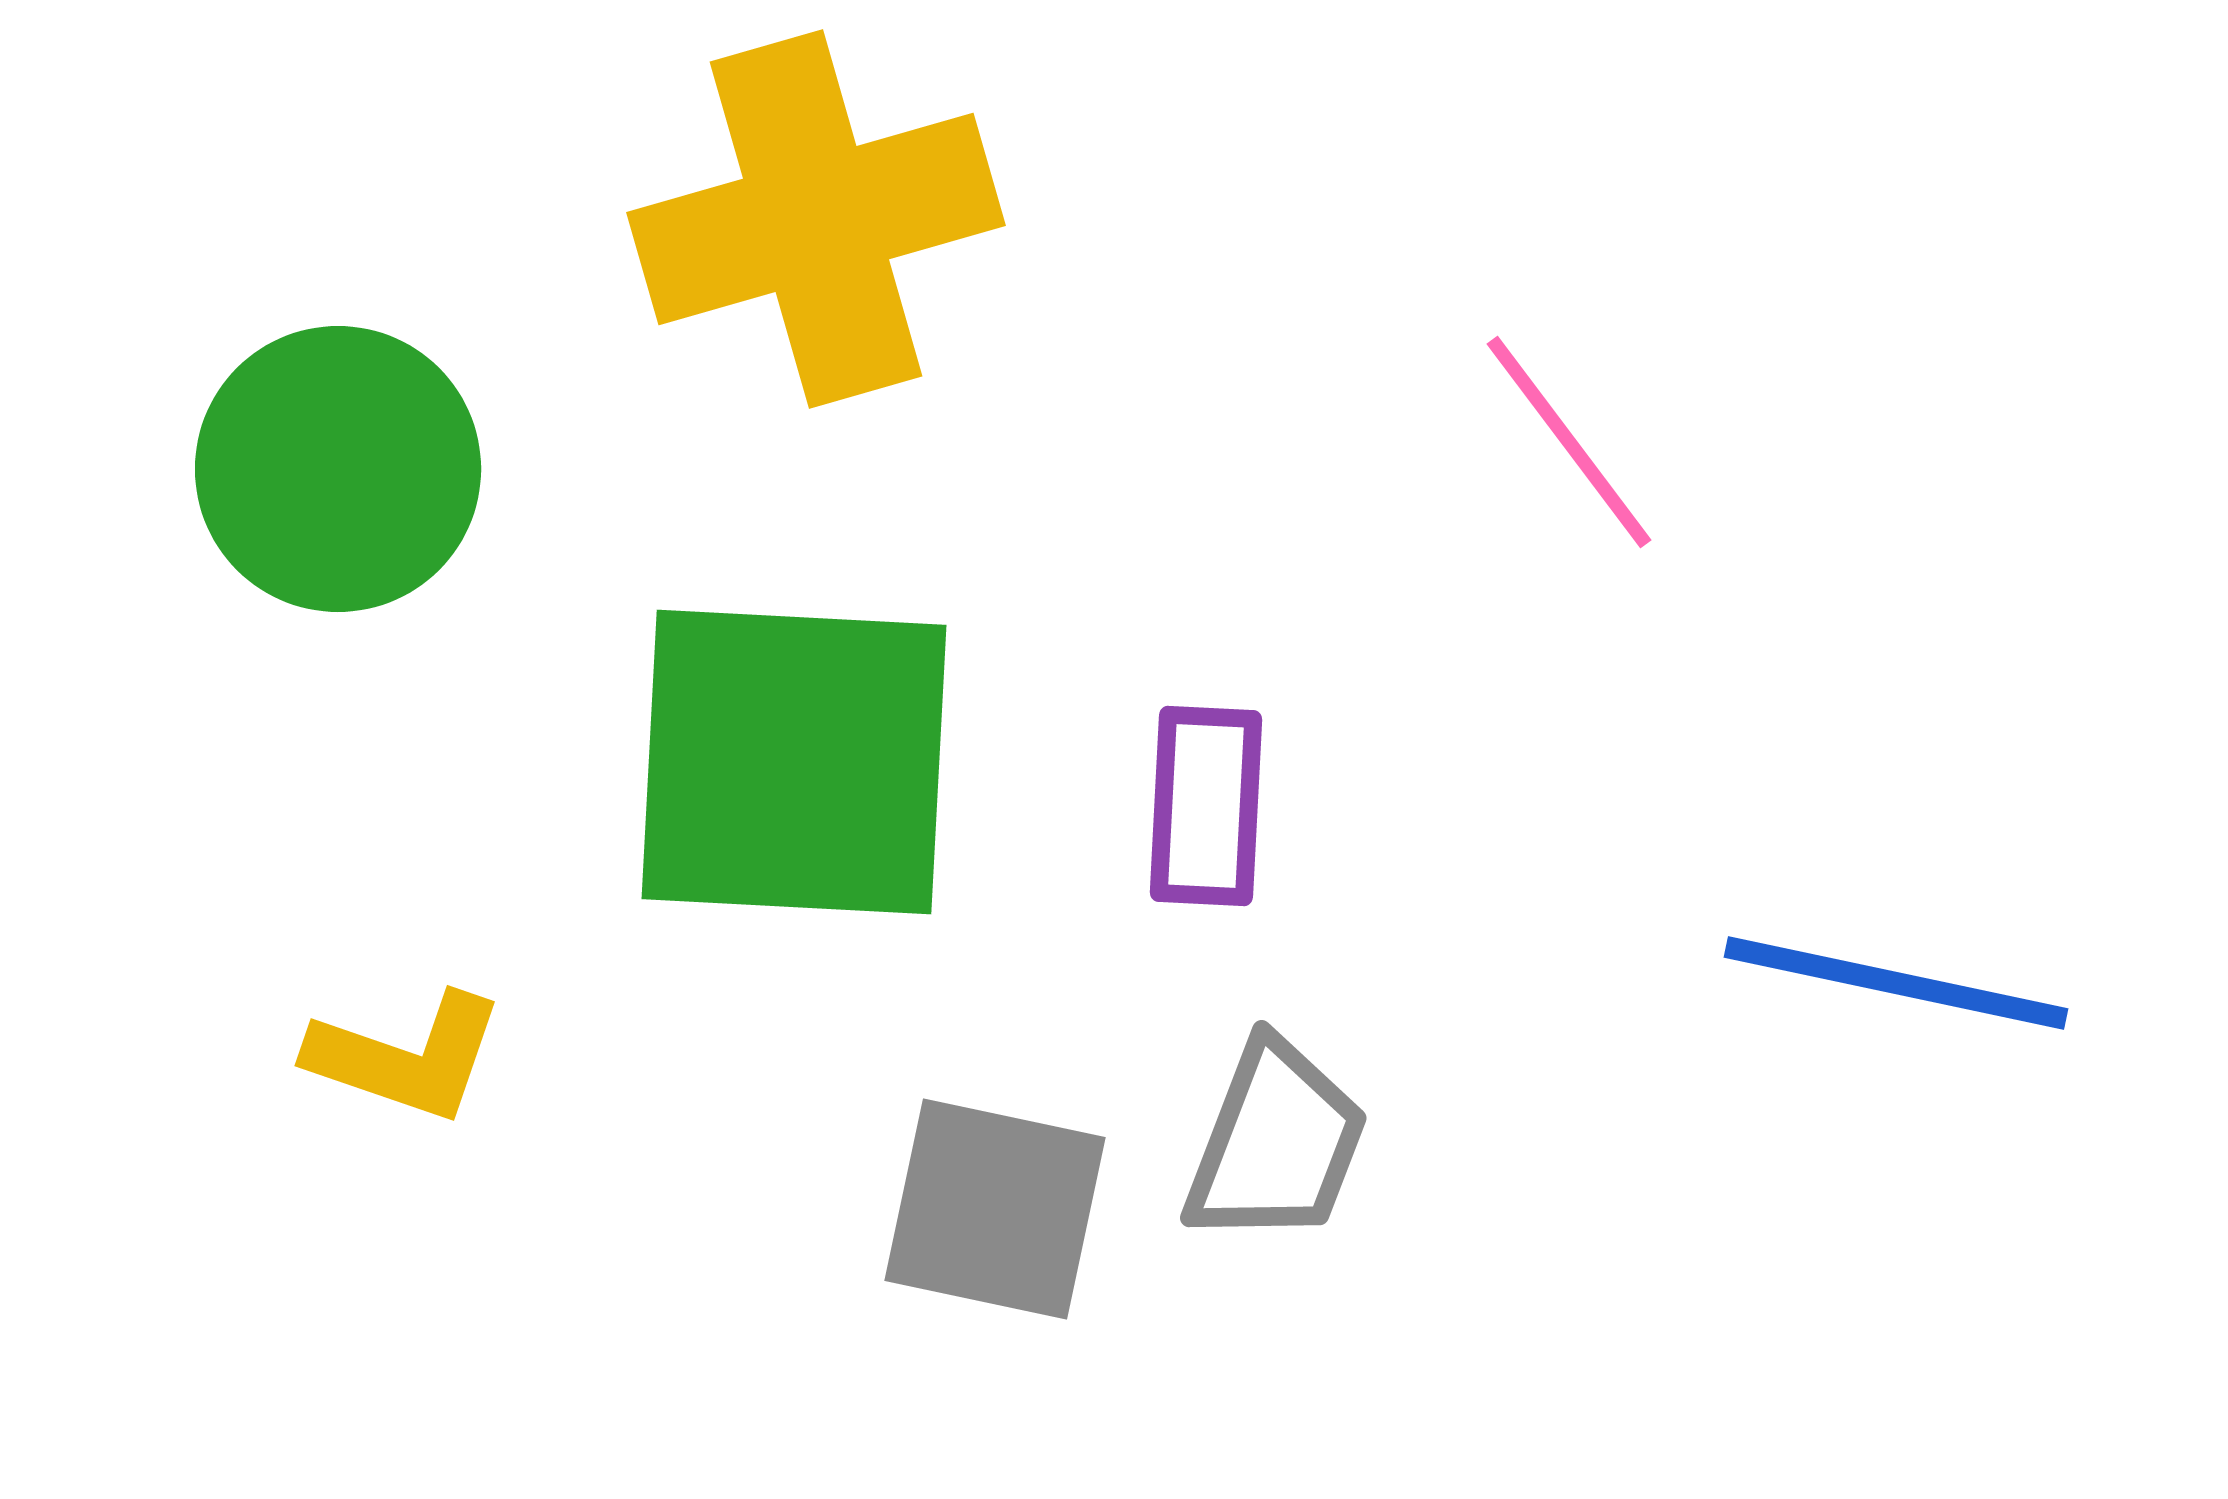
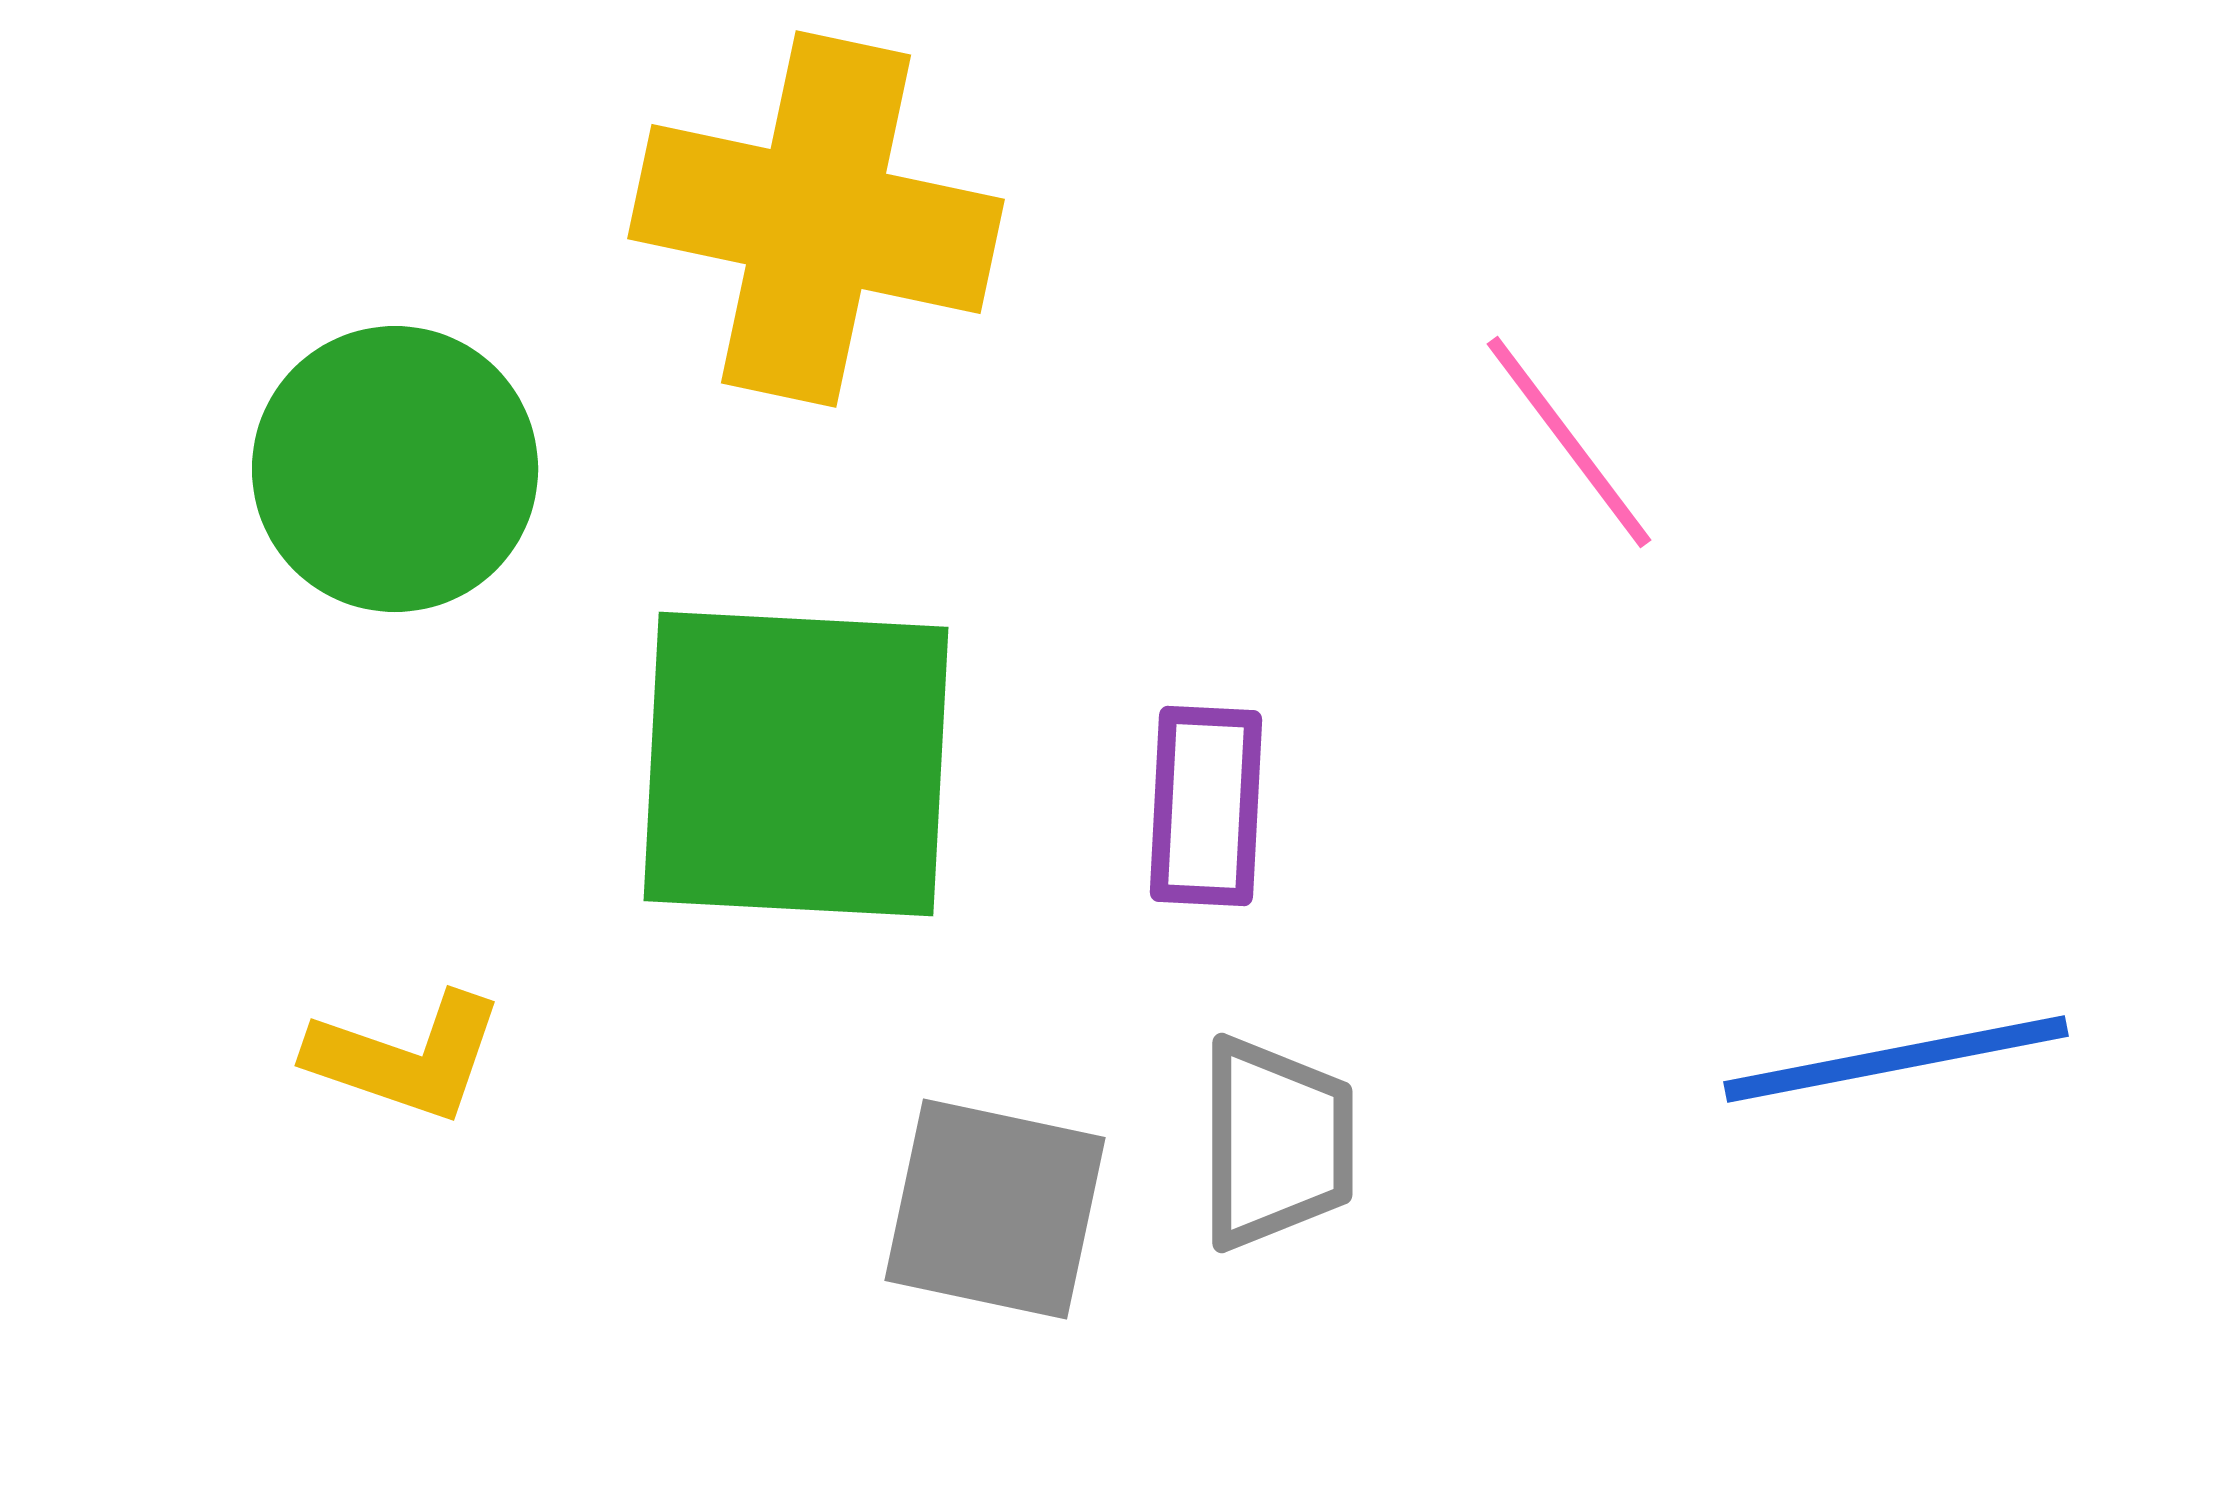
yellow cross: rotated 28 degrees clockwise
green circle: moved 57 px right
green square: moved 2 px right, 2 px down
blue line: moved 76 px down; rotated 23 degrees counterclockwise
gray trapezoid: rotated 21 degrees counterclockwise
